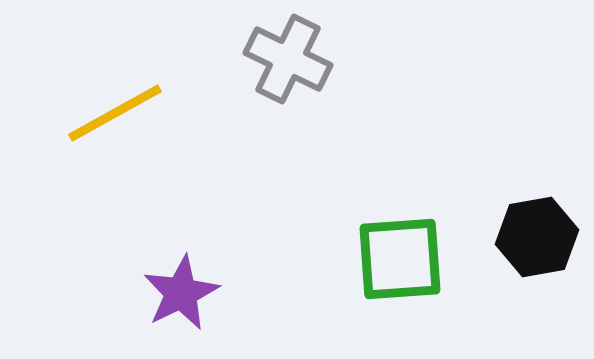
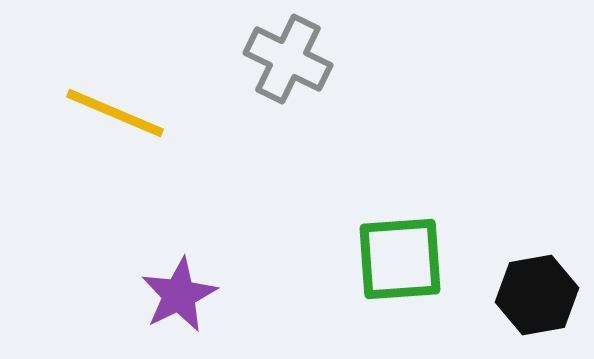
yellow line: rotated 52 degrees clockwise
black hexagon: moved 58 px down
purple star: moved 2 px left, 2 px down
